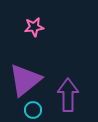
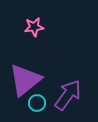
purple arrow: rotated 36 degrees clockwise
cyan circle: moved 4 px right, 7 px up
